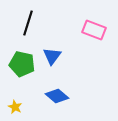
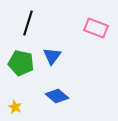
pink rectangle: moved 2 px right, 2 px up
green pentagon: moved 1 px left, 1 px up
